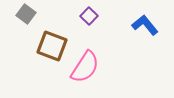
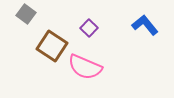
purple square: moved 12 px down
brown square: rotated 12 degrees clockwise
pink semicircle: rotated 80 degrees clockwise
